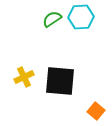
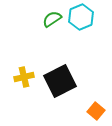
cyan hexagon: rotated 20 degrees counterclockwise
yellow cross: rotated 12 degrees clockwise
black square: rotated 32 degrees counterclockwise
